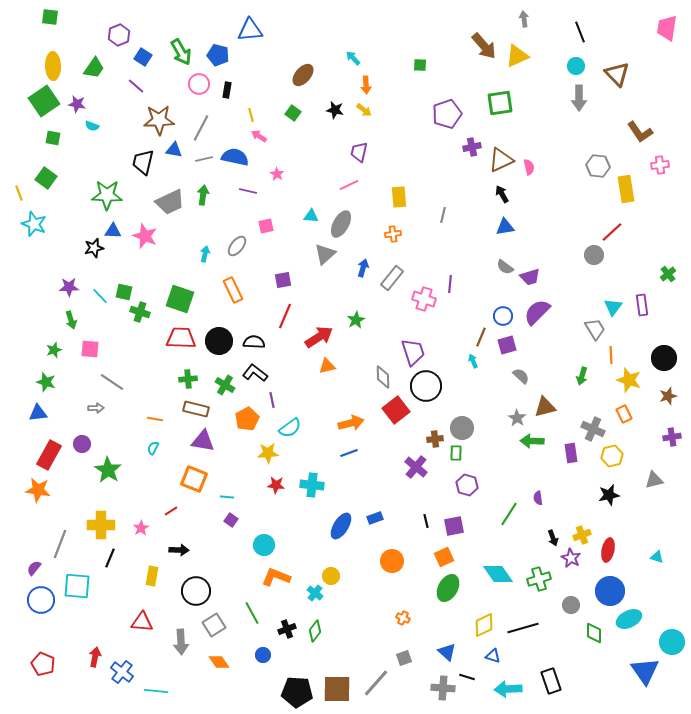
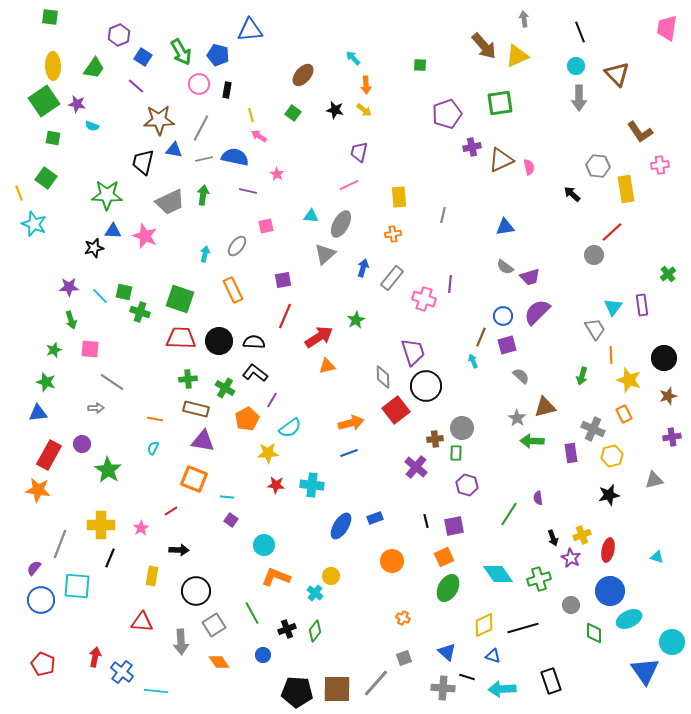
black arrow at (502, 194): moved 70 px right; rotated 18 degrees counterclockwise
green cross at (225, 385): moved 3 px down
purple line at (272, 400): rotated 42 degrees clockwise
cyan arrow at (508, 689): moved 6 px left
